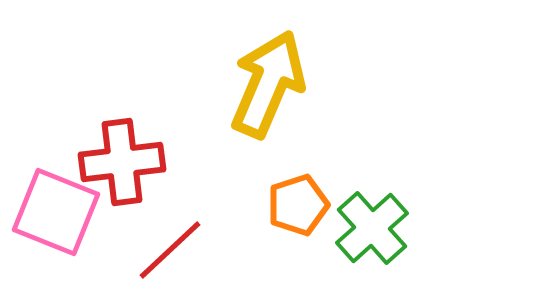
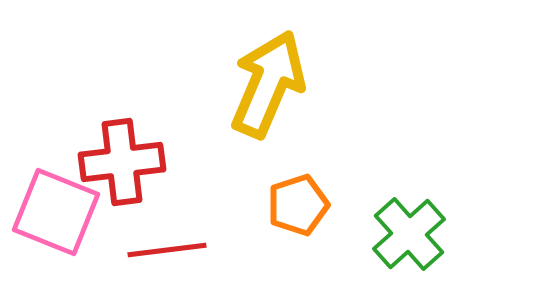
green cross: moved 37 px right, 6 px down
red line: moved 3 px left; rotated 36 degrees clockwise
